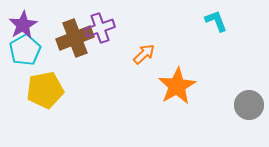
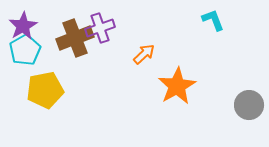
cyan L-shape: moved 3 px left, 1 px up
purple star: moved 1 px down
